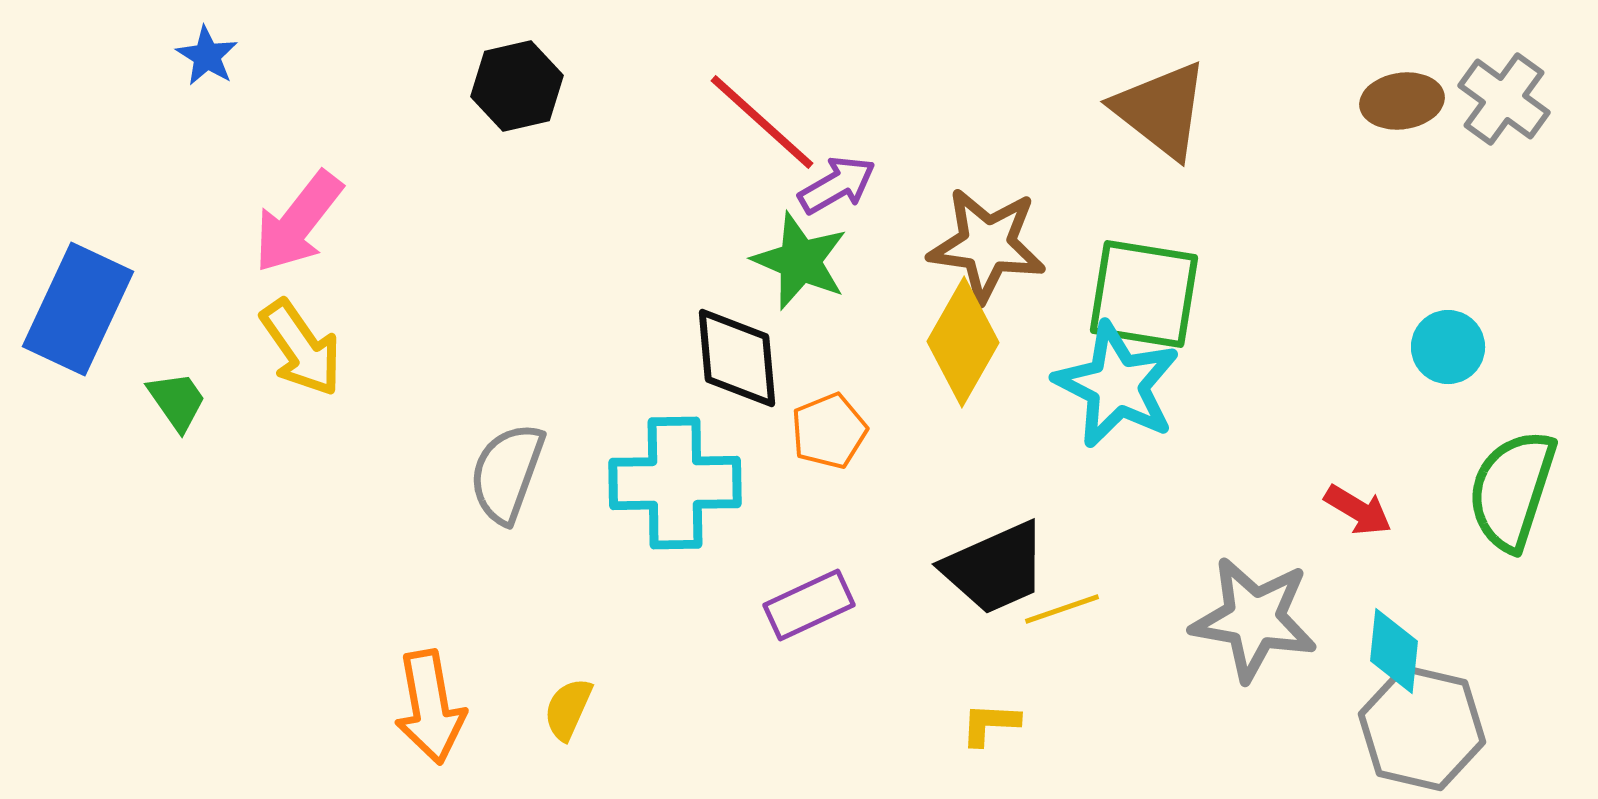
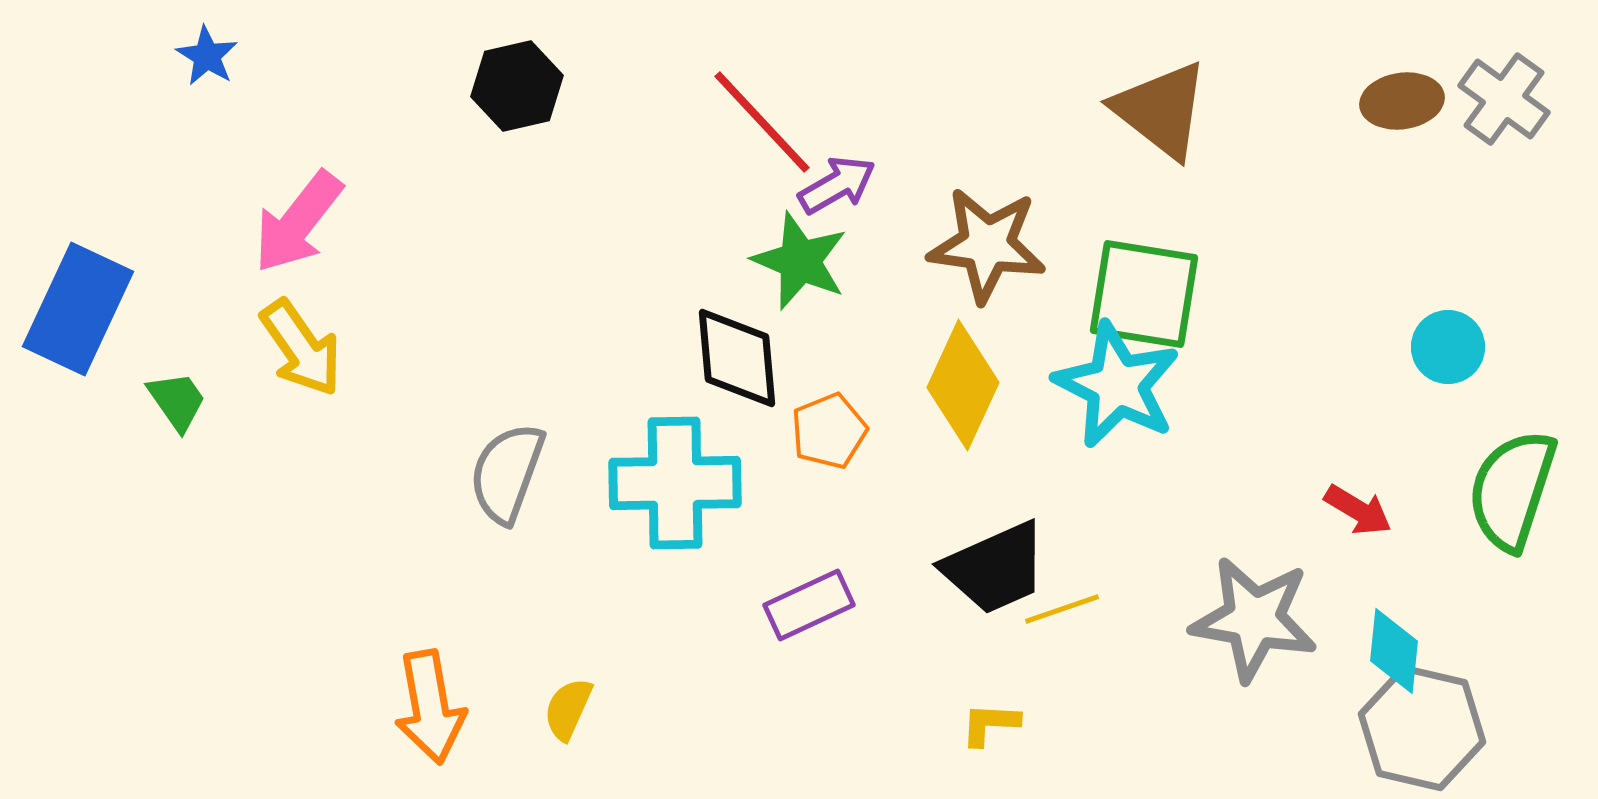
red line: rotated 5 degrees clockwise
yellow diamond: moved 43 px down; rotated 5 degrees counterclockwise
